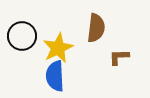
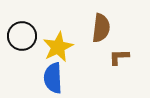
brown semicircle: moved 5 px right
yellow star: moved 1 px up
blue semicircle: moved 2 px left, 2 px down
